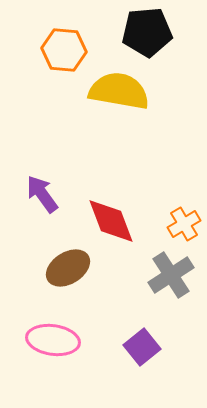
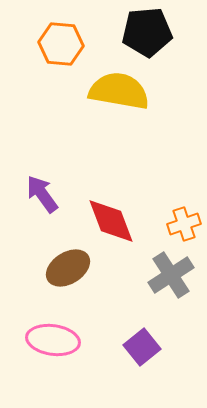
orange hexagon: moved 3 px left, 6 px up
orange cross: rotated 12 degrees clockwise
